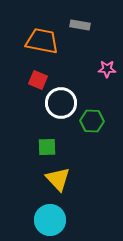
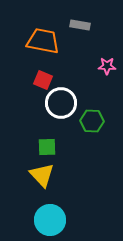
orange trapezoid: moved 1 px right
pink star: moved 3 px up
red square: moved 5 px right
yellow triangle: moved 16 px left, 4 px up
